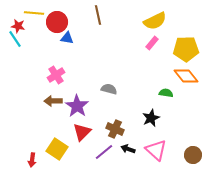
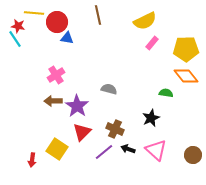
yellow semicircle: moved 10 px left
